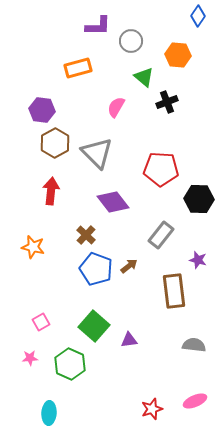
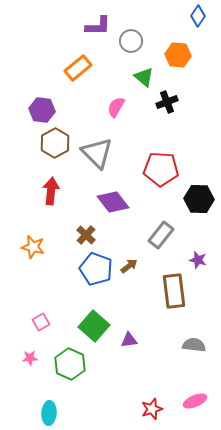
orange rectangle: rotated 24 degrees counterclockwise
